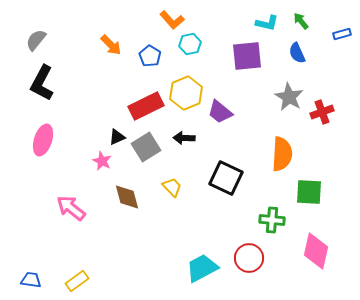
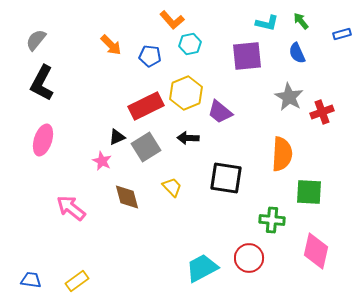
blue pentagon: rotated 25 degrees counterclockwise
black arrow: moved 4 px right
black square: rotated 16 degrees counterclockwise
